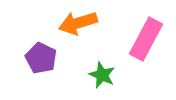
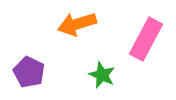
orange arrow: moved 1 px left, 1 px down
purple pentagon: moved 12 px left, 14 px down
